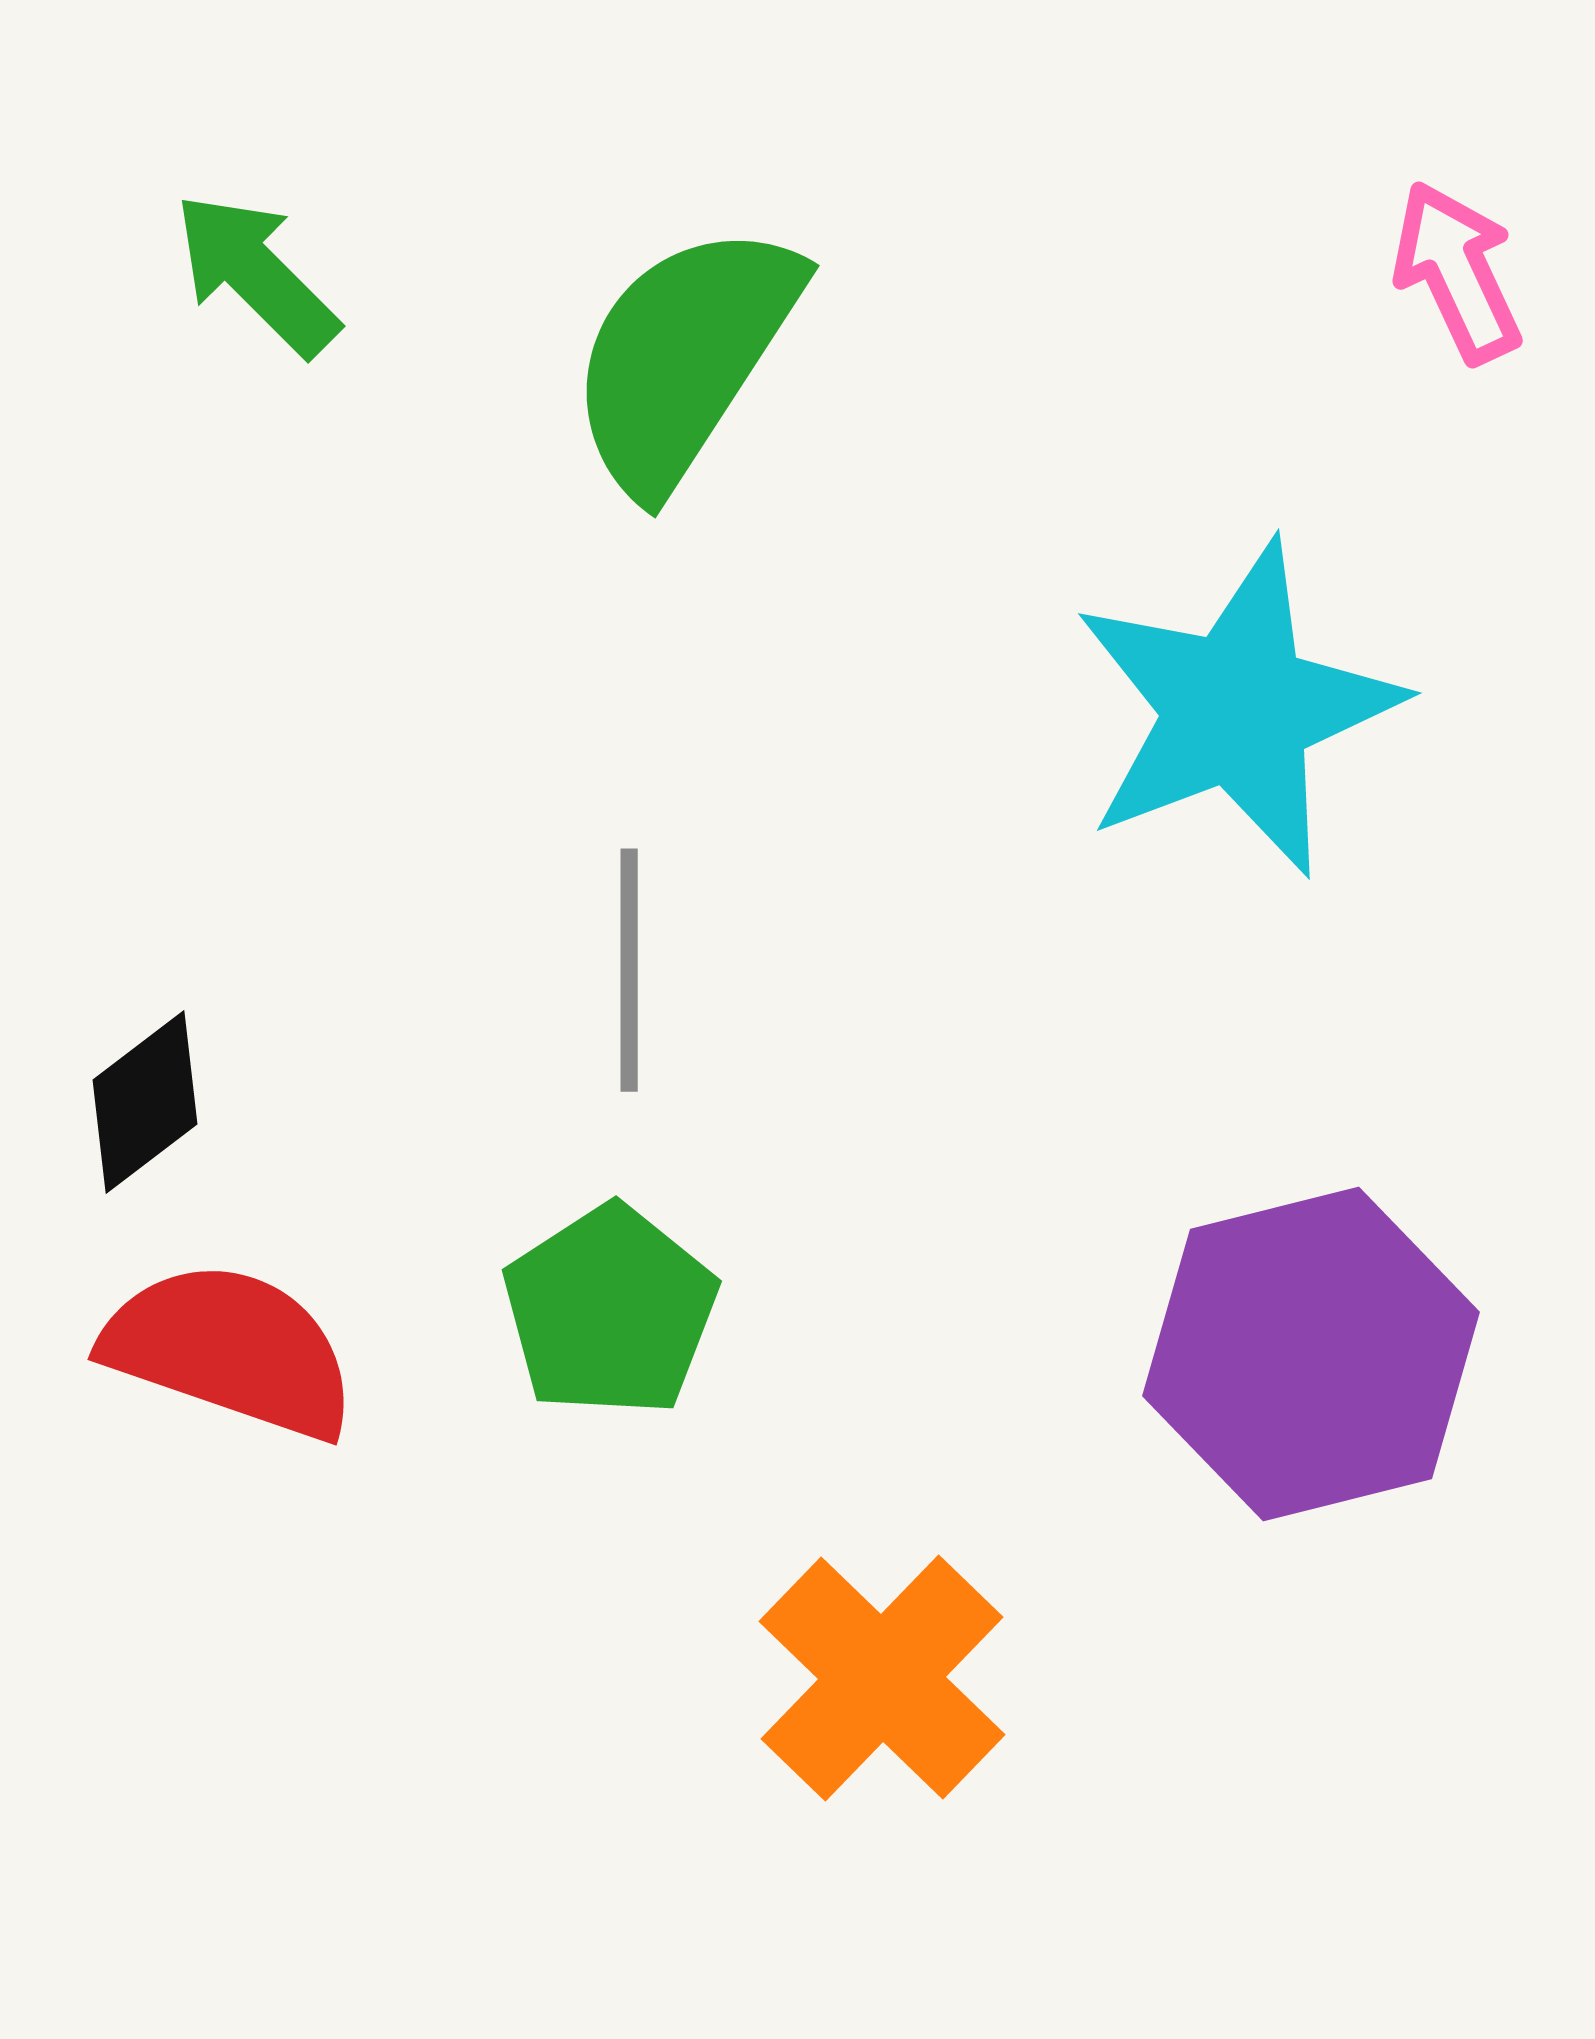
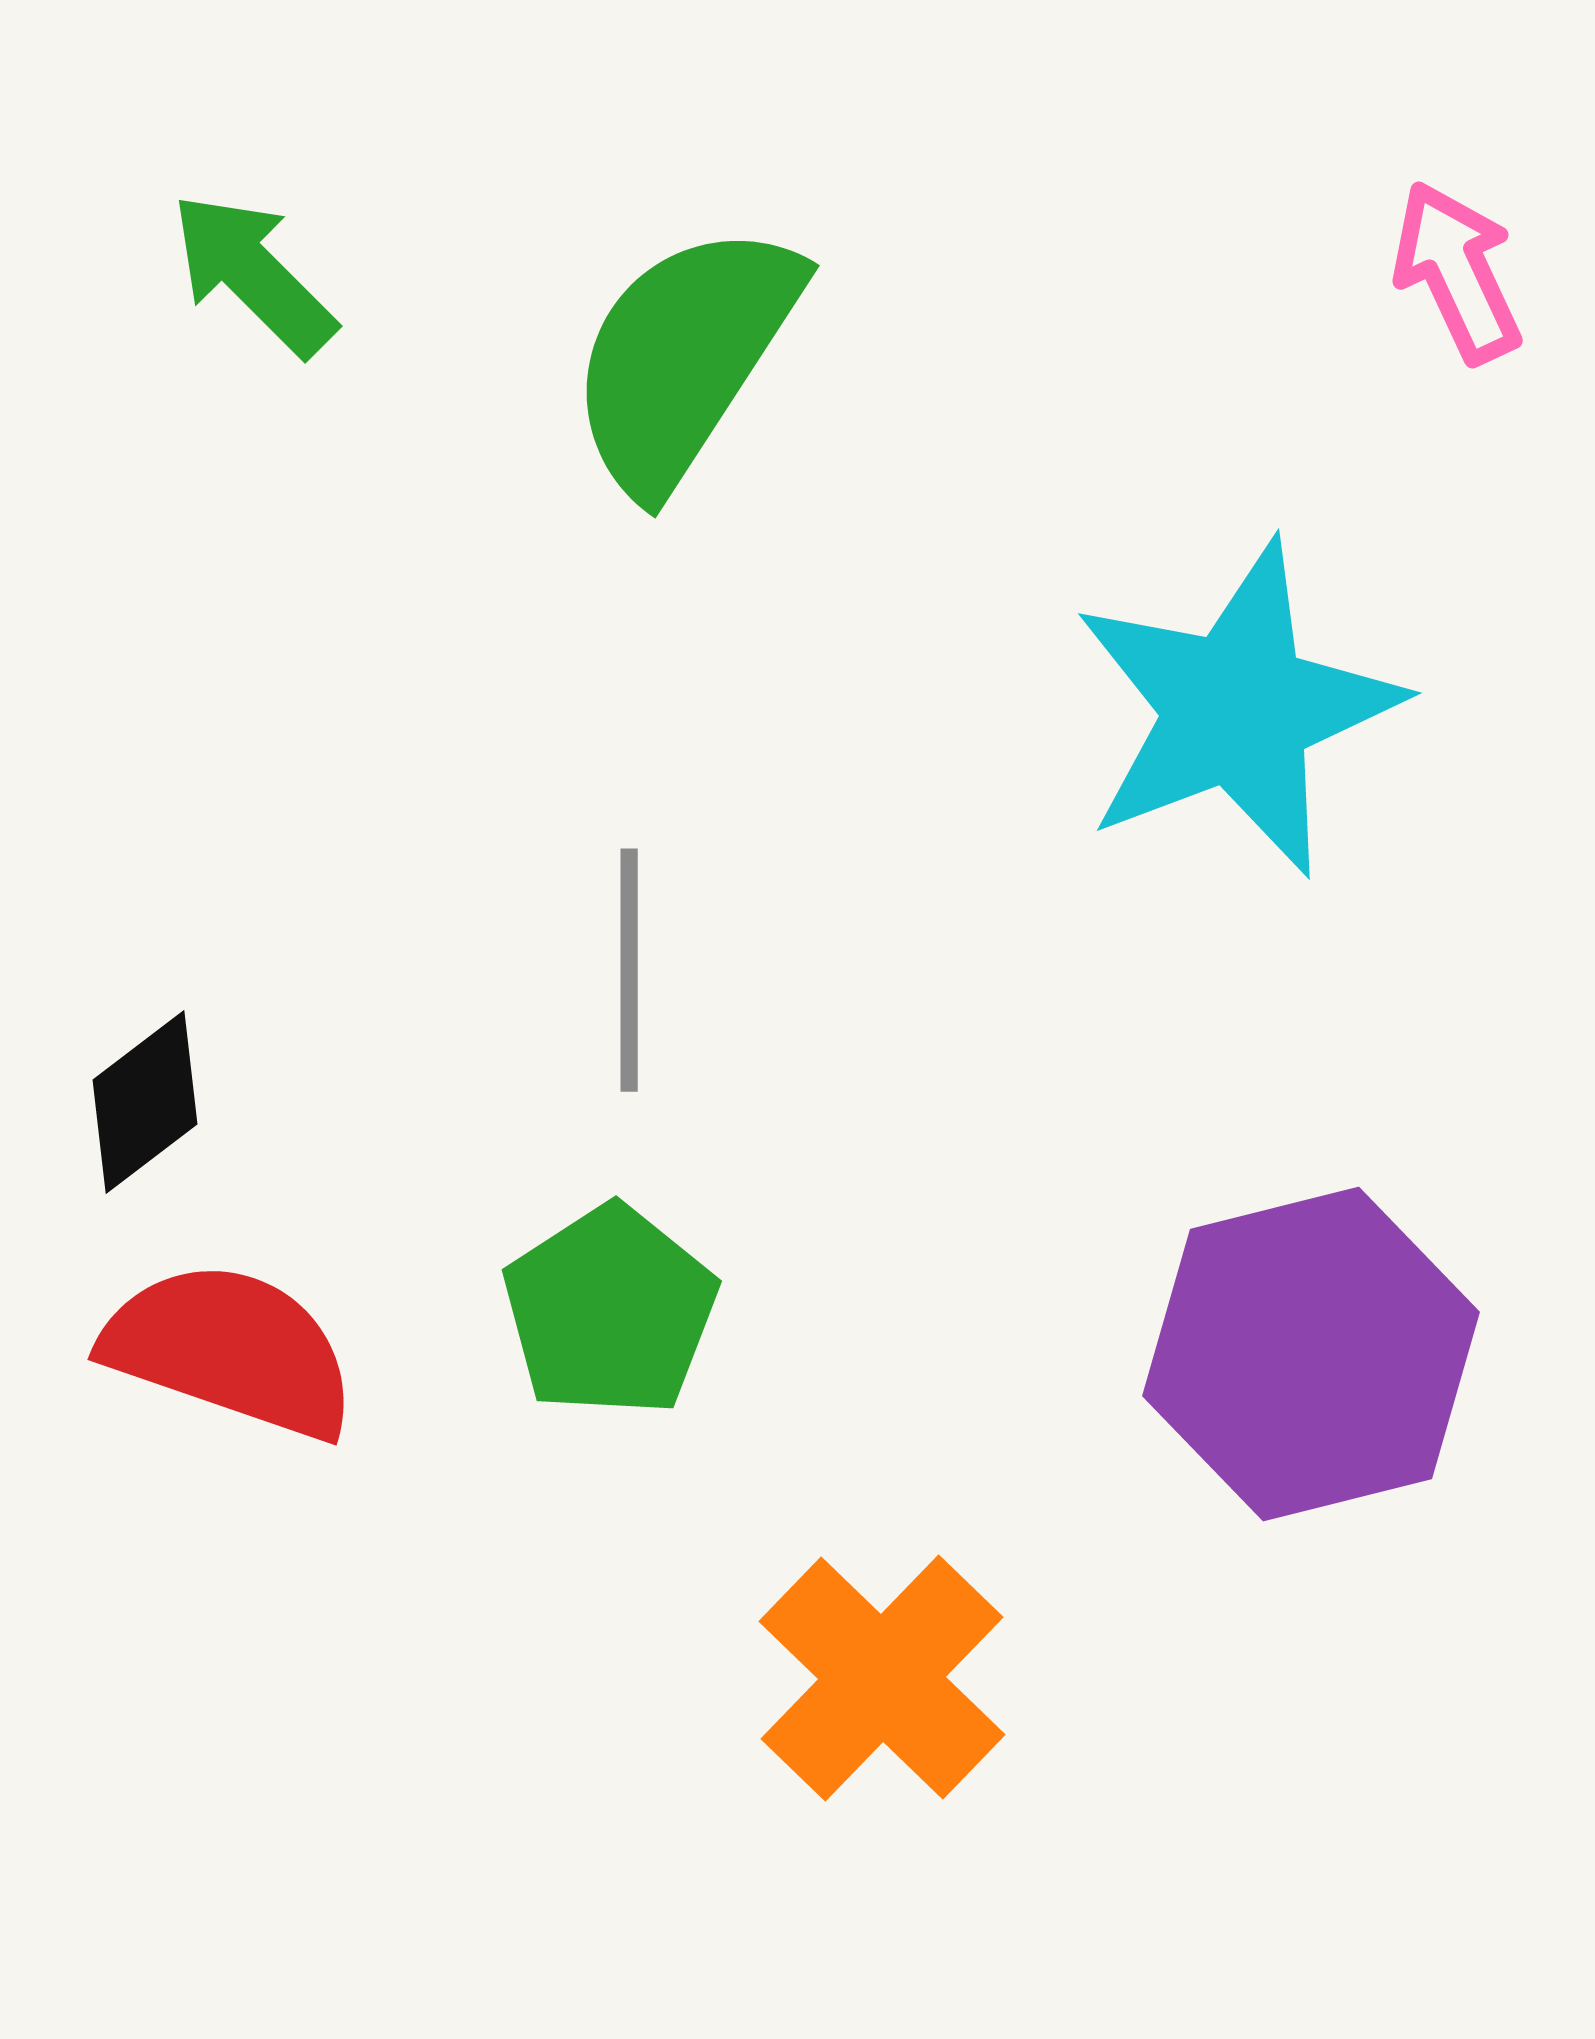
green arrow: moved 3 px left
